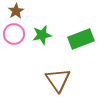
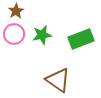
brown triangle: rotated 20 degrees counterclockwise
